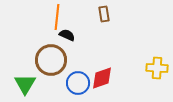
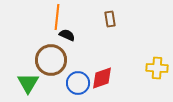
brown rectangle: moved 6 px right, 5 px down
green triangle: moved 3 px right, 1 px up
